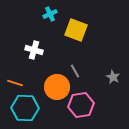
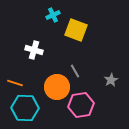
cyan cross: moved 3 px right, 1 px down
gray star: moved 2 px left, 3 px down; rotated 16 degrees clockwise
